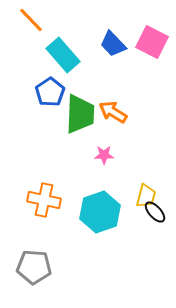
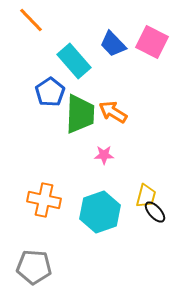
cyan rectangle: moved 11 px right, 6 px down
